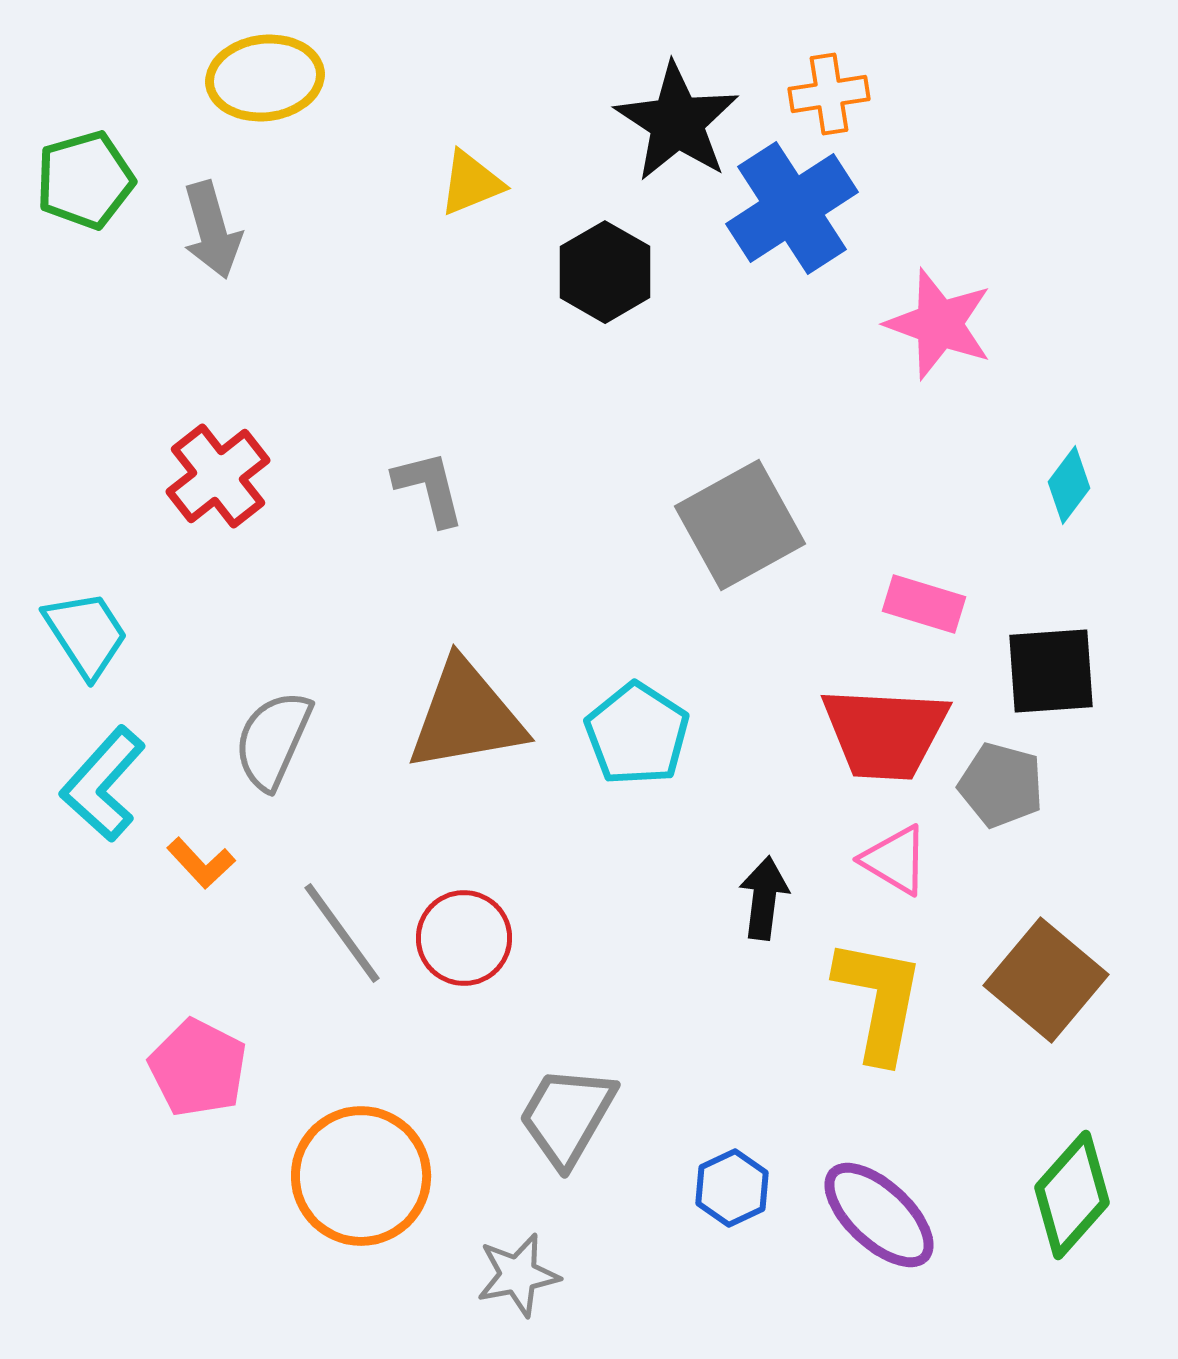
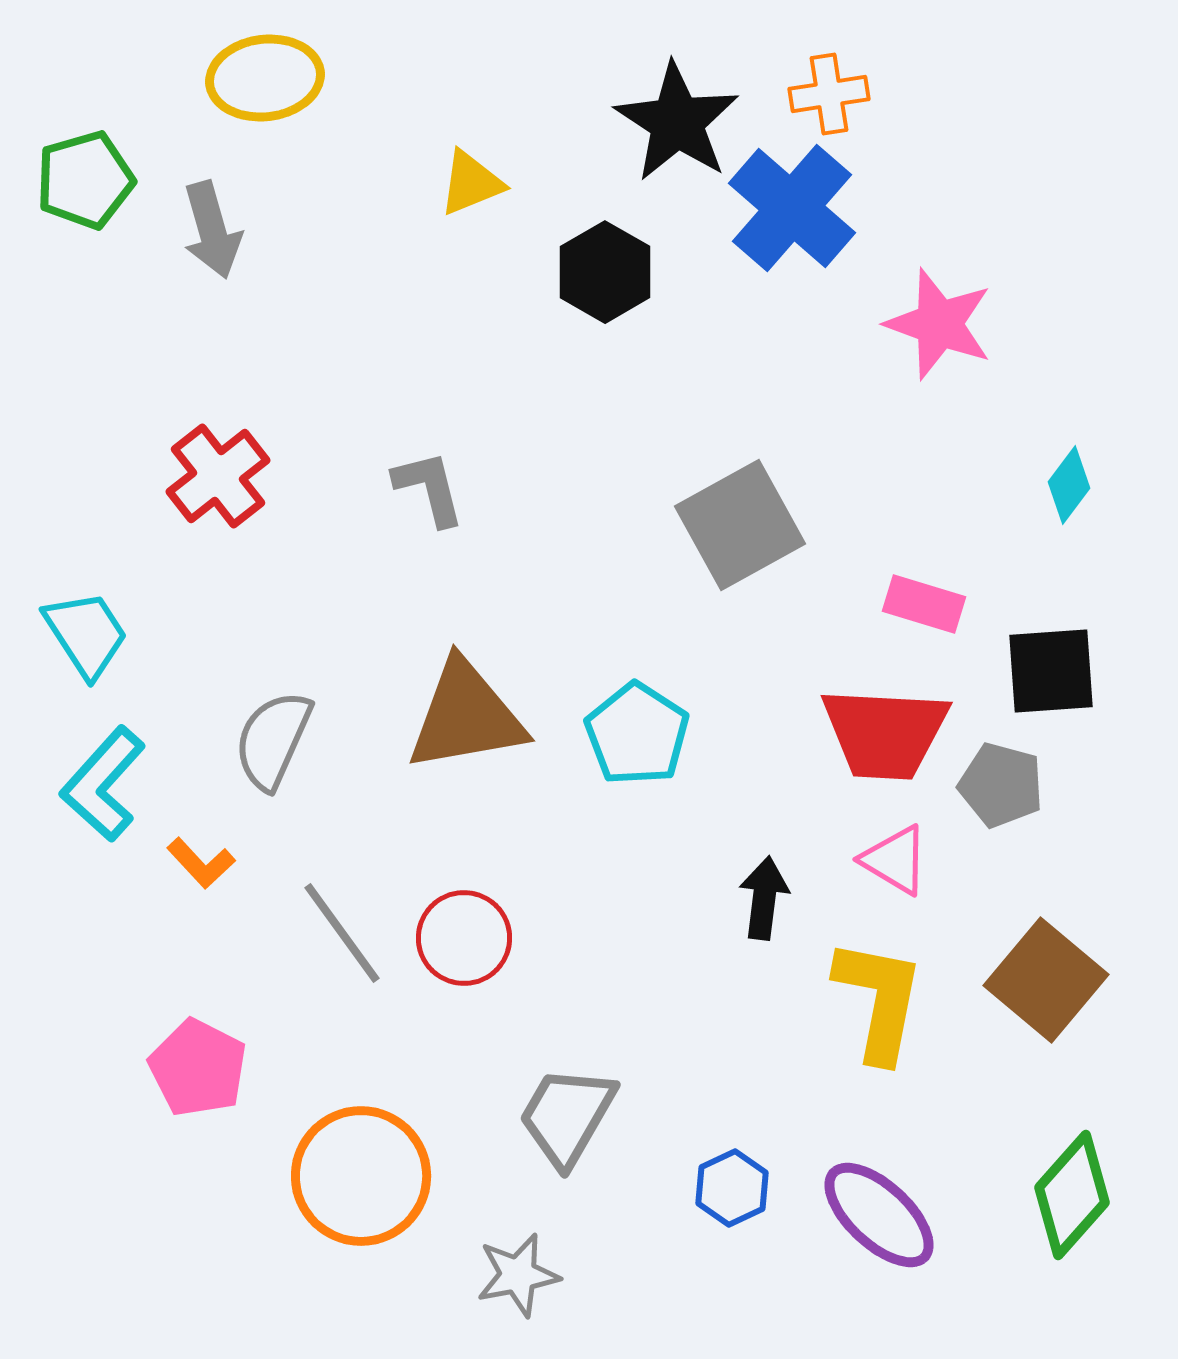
blue cross: rotated 16 degrees counterclockwise
